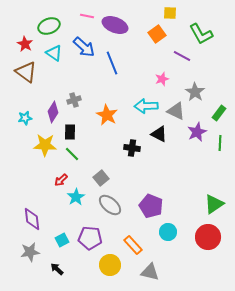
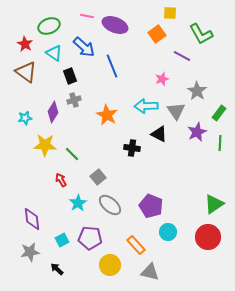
blue line at (112, 63): moved 3 px down
gray star at (195, 92): moved 2 px right, 1 px up
gray triangle at (176, 111): rotated 30 degrees clockwise
black rectangle at (70, 132): moved 56 px up; rotated 21 degrees counterclockwise
gray square at (101, 178): moved 3 px left, 1 px up
red arrow at (61, 180): rotated 104 degrees clockwise
cyan star at (76, 197): moved 2 px right, 6 px down
orange rectangle at (133, 245): moved 3 px right
